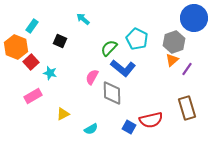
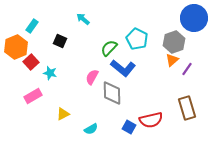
orange hexagon: rotated 15 degrees clockwise
